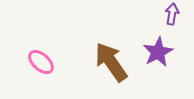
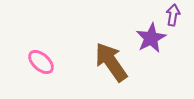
purple arrow: moved 1 px right, 1 px down
purple star: moved 7 px left, 14 px up
